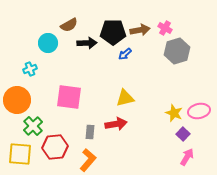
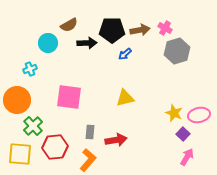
black pentagon: moved 1 px left, 2 px up
pink ellipse: moved 4 px down
red arrow: moved 16 px down
